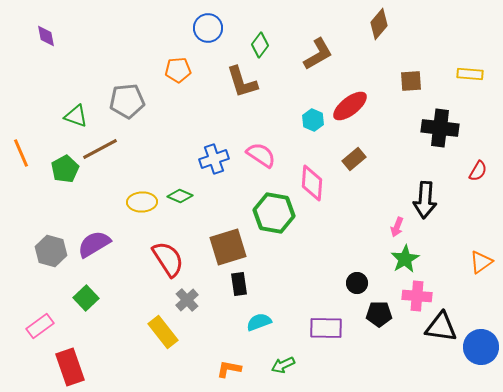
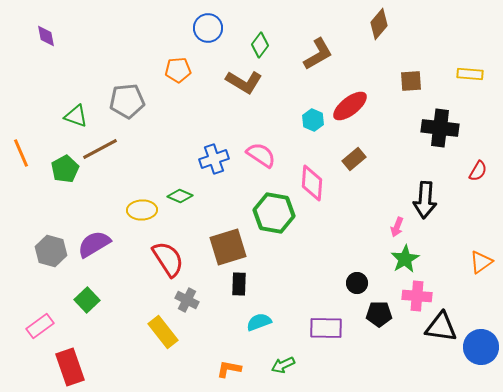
brown L-shape at (242, 82): moved 2 px right; rotated 42 degrees counterclockwise
yellow ellipse at (142, 202): moved 8 px down
black rectangle at (239, 284): rotated 10 degrees clockwise
green square at (86, 298): moved 1 px right, 2 px down
gray cross at (187, 300): rotated 20 degrees counterclockwise
